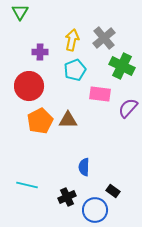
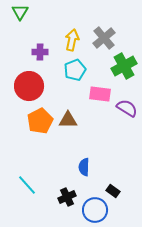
green cross: moved 2 px right; rotated 35 degrees clockwise
purple semicircle: moved 1 px left; rotated 80 degrees clockwise
cyan line: rotated 35 degrees clockwise
